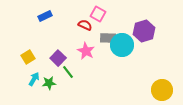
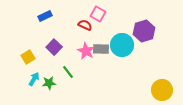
gray rectangle: moved 7 px left, 11 px down
purple square: moved 4 px left, 11 px up
